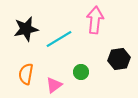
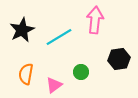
black star: moved 4 px left, 1 px down; rotated 15 degrees counterclockwise
cyan line: moved 2 px up
